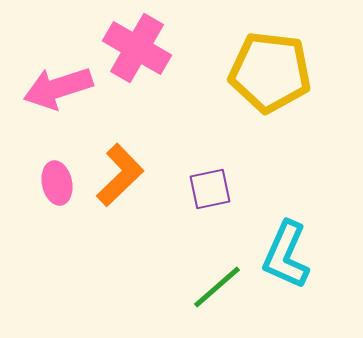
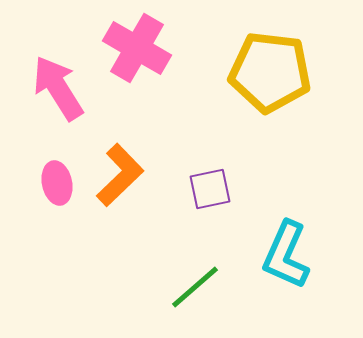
pink arrow: rotated 76 degrees clockwise
green line: moved 22 px left
